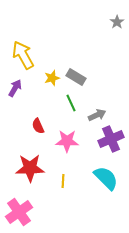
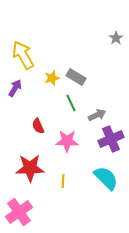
gray star: moved 1 px left, 16 px down
